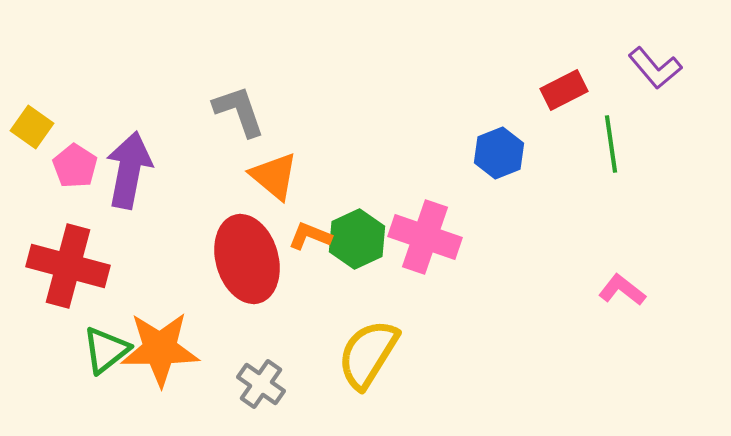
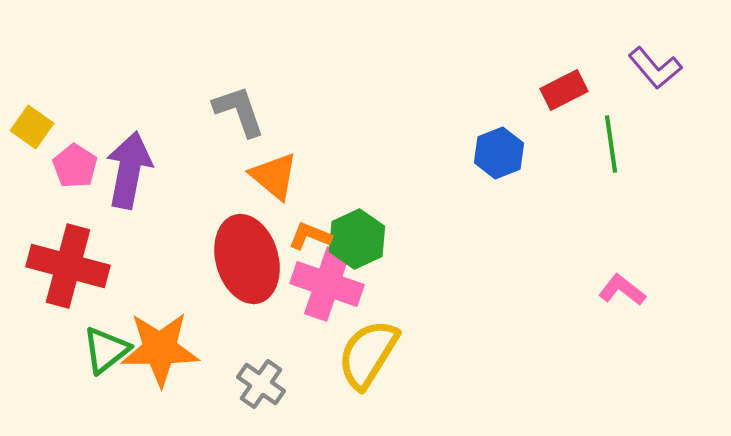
pink cross: moved 98 px left, 47 px down
